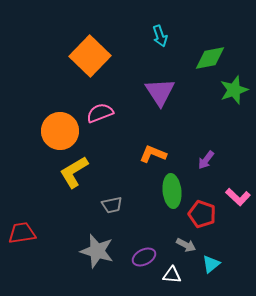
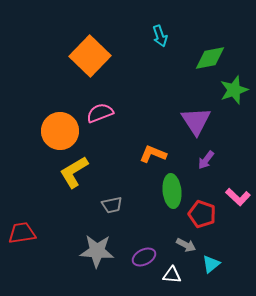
purple triangle: moved 36 px right, 29 px down
gray star: rotated 12 degrees counterclockwise
